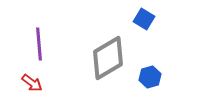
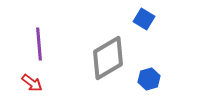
blue hexagon: moved 1 px left, 2 px down
